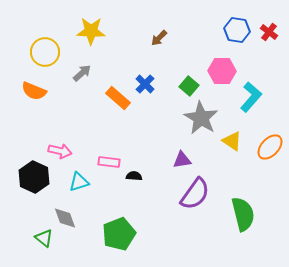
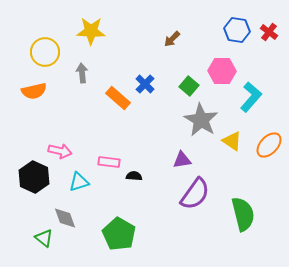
brown arrow: moved 13 px right, 1 px down
gray arrow: rotated 54 degrees counterclockwise
orange semicircle: rotated 35 degrees counterclockwise
gray star: moved 2 px down
orange ellipse: moved 1 px left, 2 px up
green pentagon: rotated 20 degrees counterclockwise
